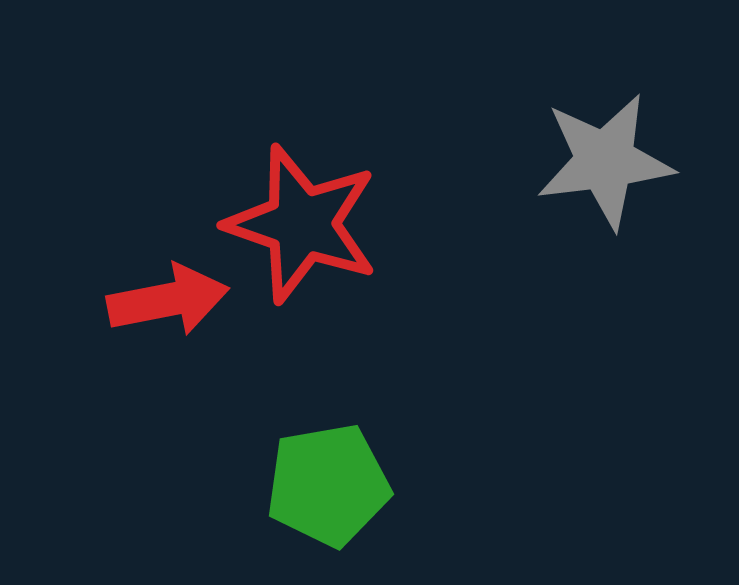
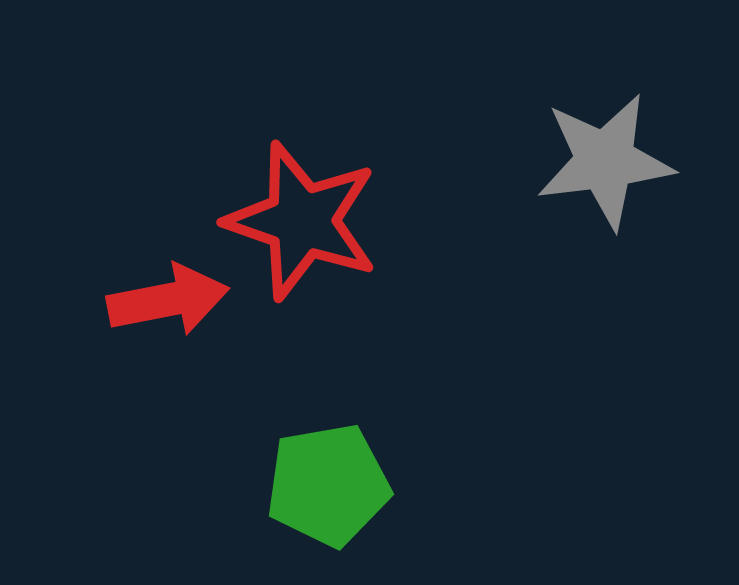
red star: moved 3 px up
